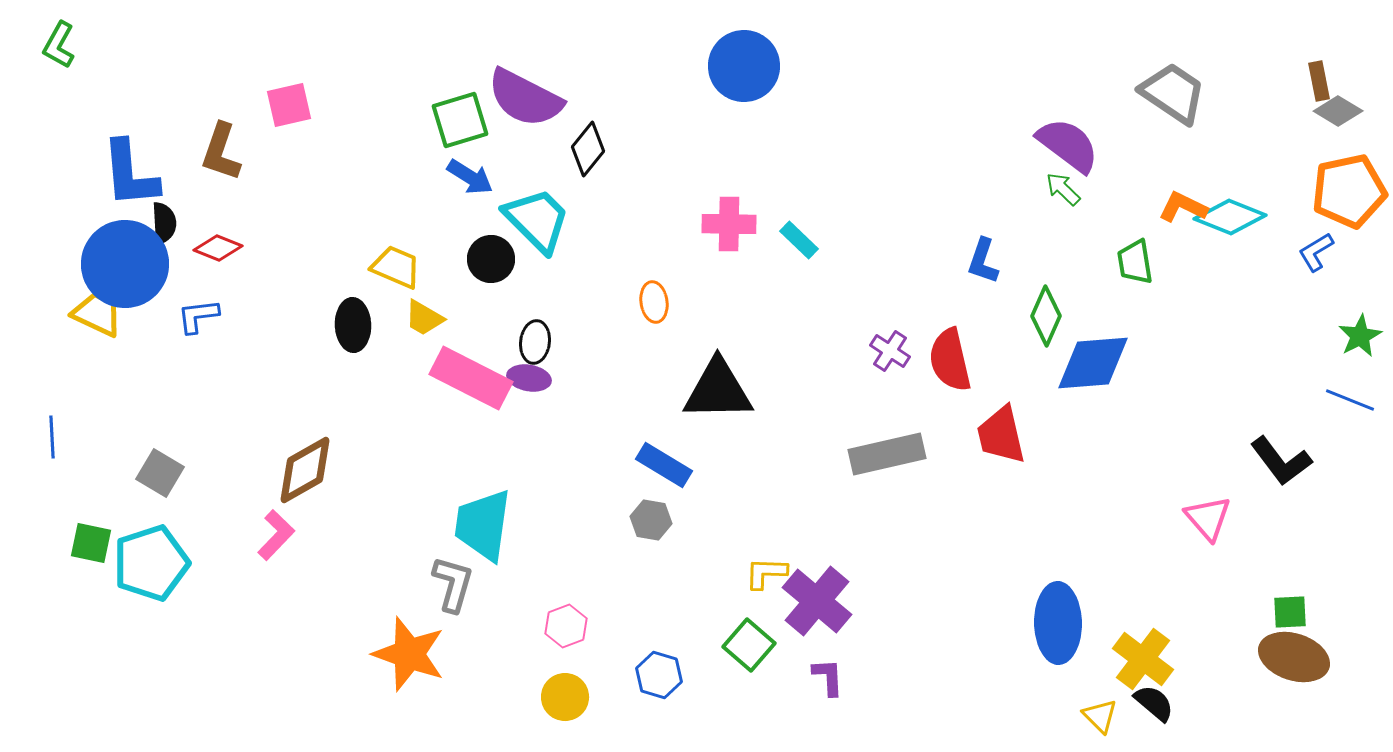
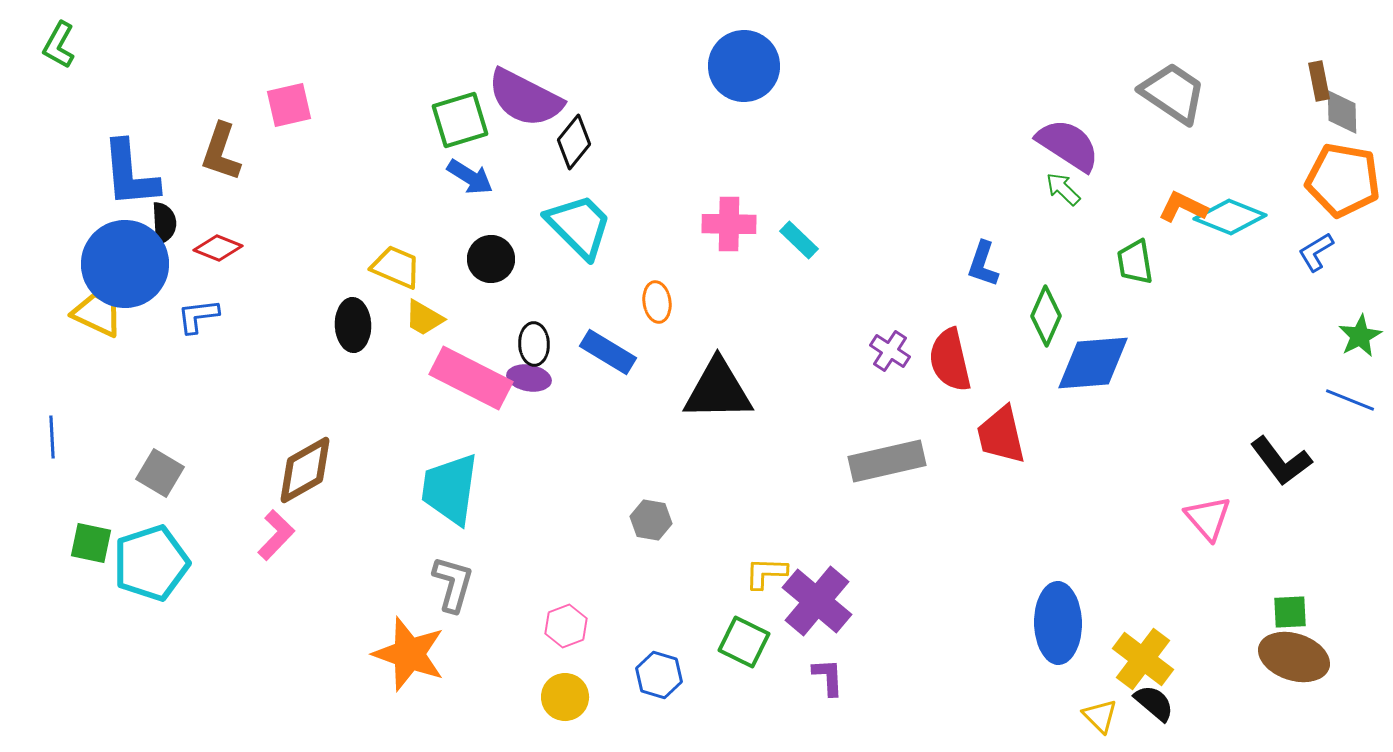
gray diamond at (1338, 111): moved 4 px right, 1 px down; rotated 57 degrees clockwise
purple semicircle at (1068, 145): rotated 4 degrees counterclockwise
black diamond at (588, 149): moved 14 px left, 7 px up
orange pentagon at (1349, 191): moved 6 px left, 11 px up; rotated 22 degrees clockwise
cyan trapezoid at (537, 220): moved 42 px right, 6 px down
blue L-shape at (983, 261): moved 3 px down
orange ellipse at (654, 302): moved 3 px right
black ellipse at (535, 342): moved 1 px left, 2 px down; rotated 9 degrees counterclockwise
gray rectangle at (887, 454): moved 7 px down
blue rectangle at (664, 465): moved 56 px left, 113 px up
cyan trapezoid at (483, 525): moved 33 px left, 36 px up
green square at (749, 645): moved 5 px left, 3 px up; rotated 15 degrees counterclockwise
